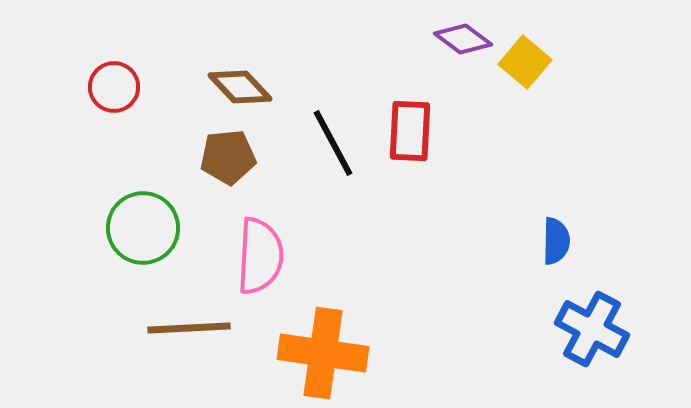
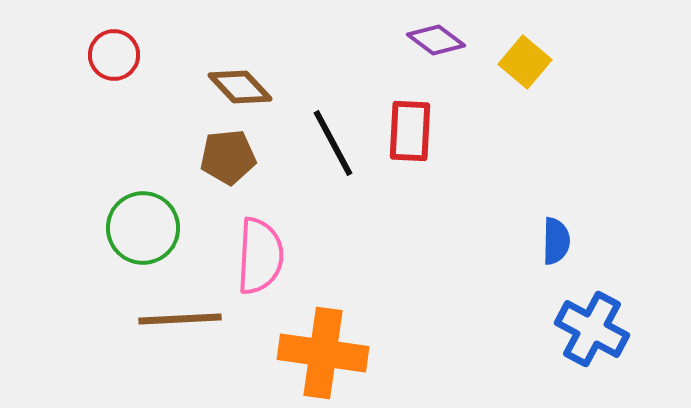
purple diamond: moved 27 px left, 1 px down
red circle: moved 32 px up
brown line: moved 9 px left, 9 px up
